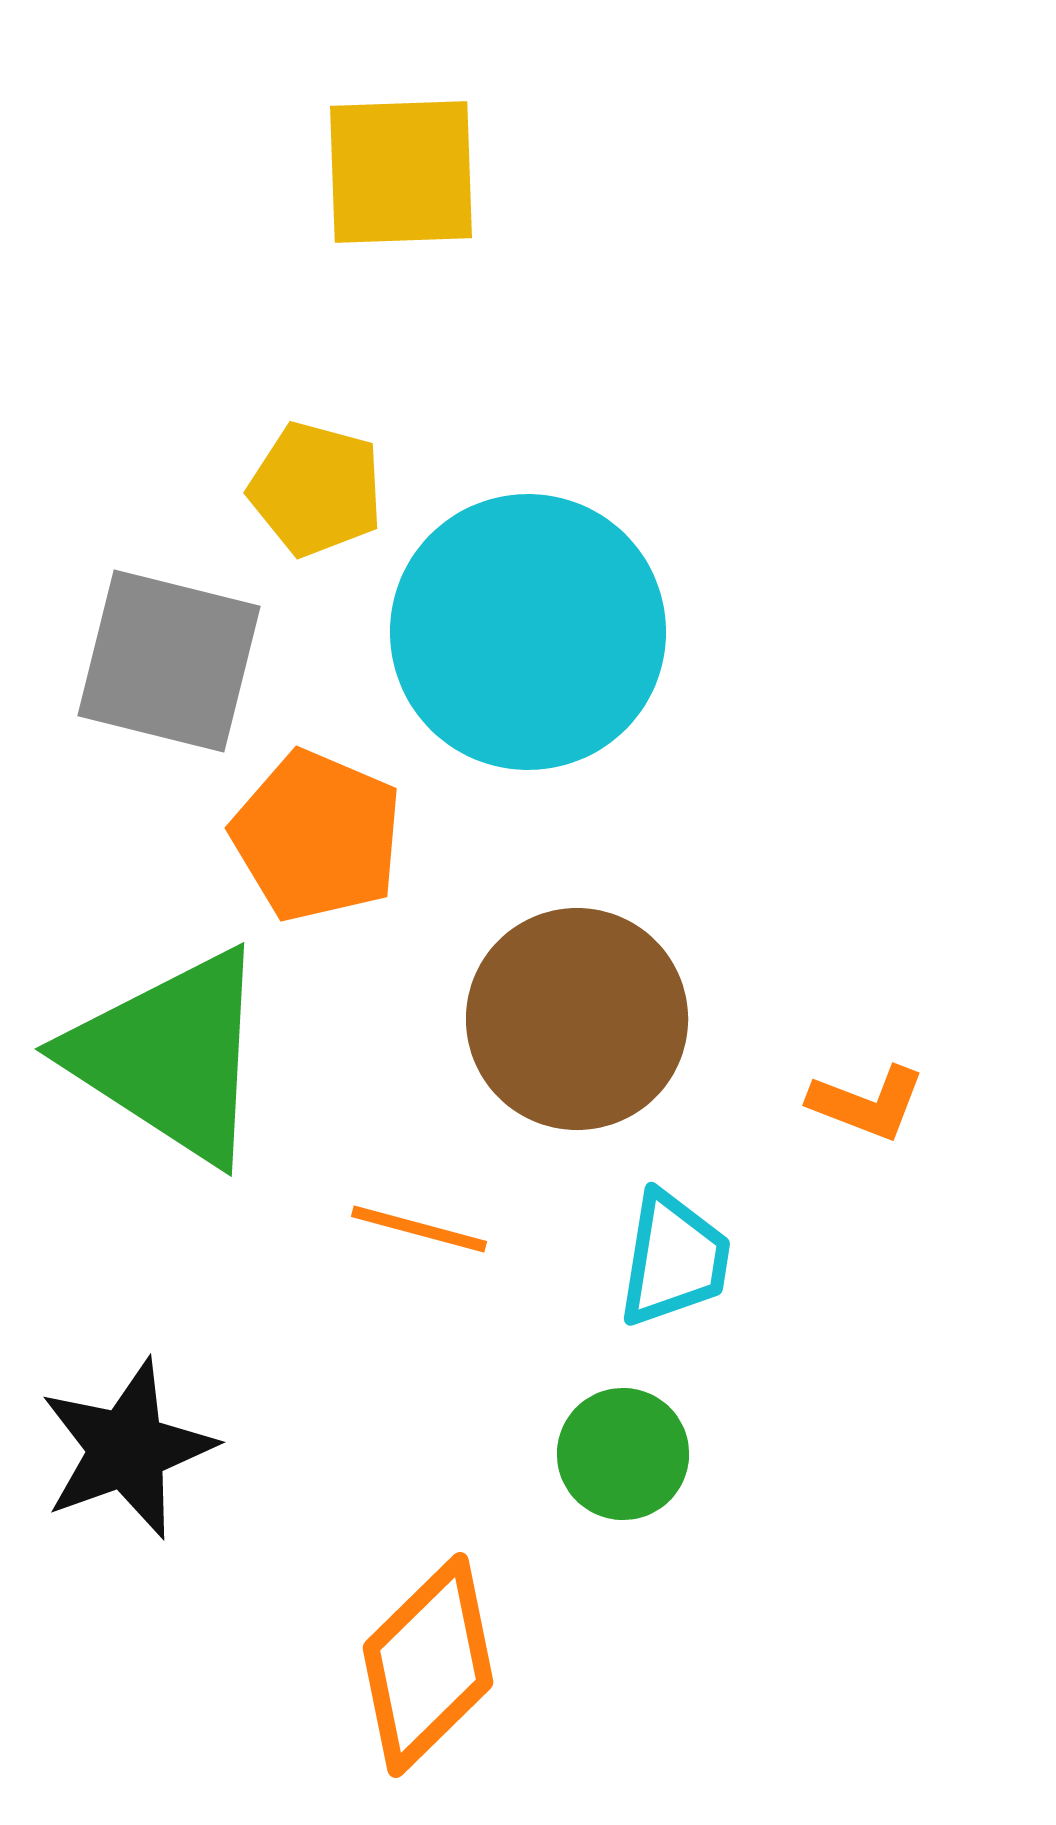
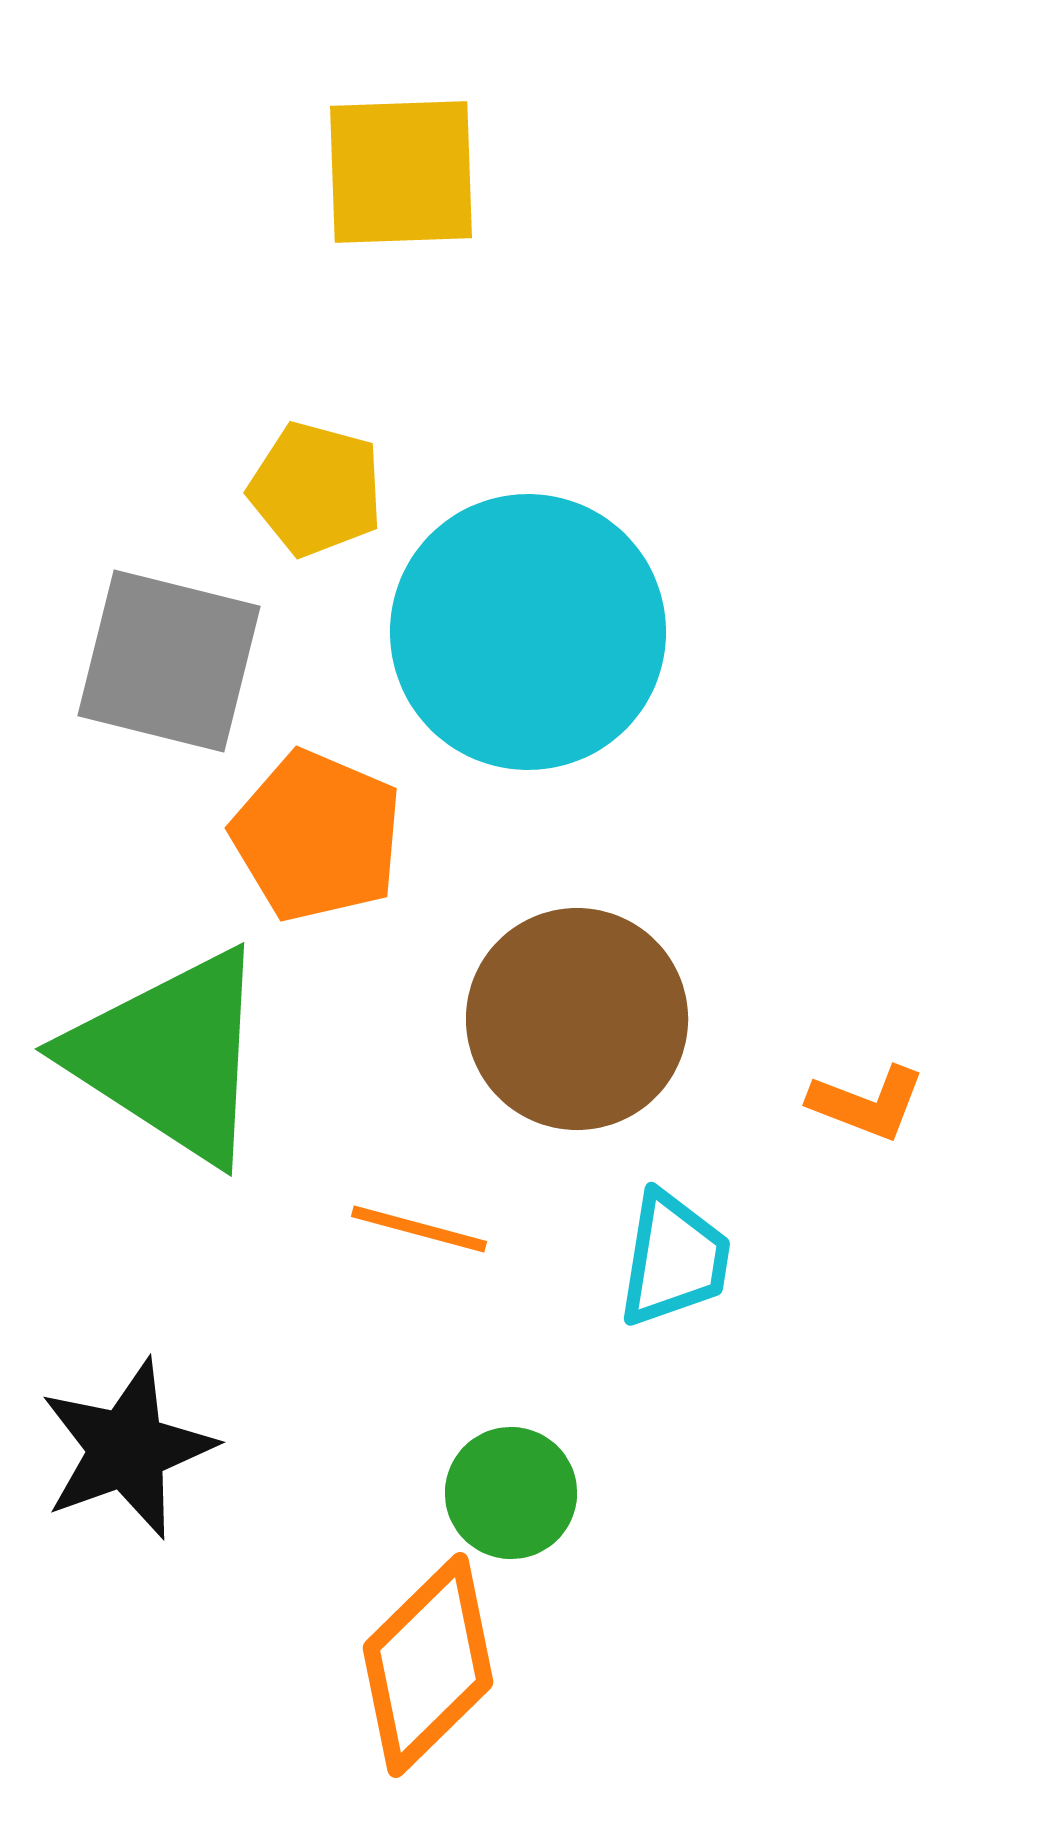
green circle: moved 112 px left, 39 px down
